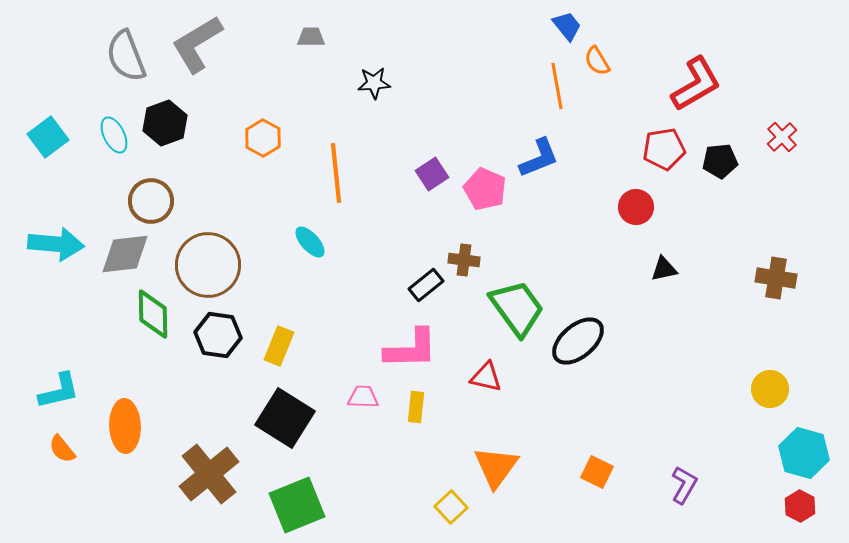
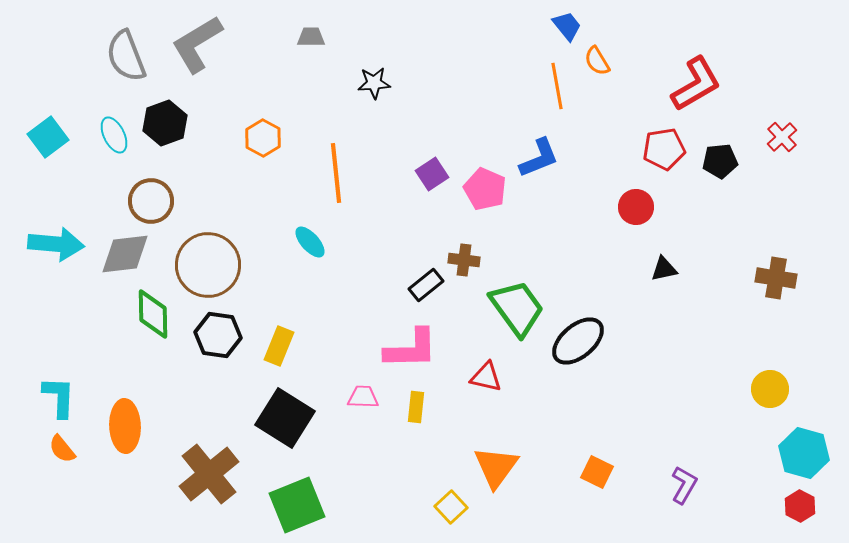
cyan L-shape at (59, 391): moved 6 px down; rotated 75 degrees counterclockwise
